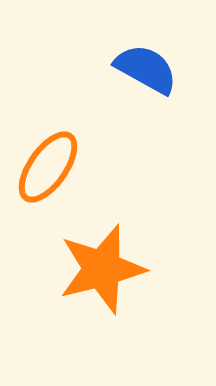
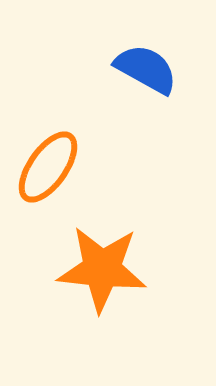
orange star: rotated 20 degrees clockwise
